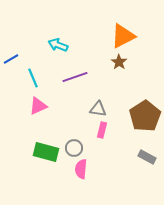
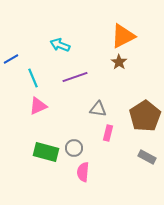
cyan arrow: moved 2 px right
pink rectangle: moved 6 px right, 3 px down
pink semicircle: moved 2 px right, 3 px down
